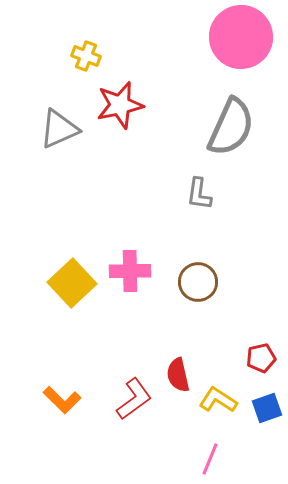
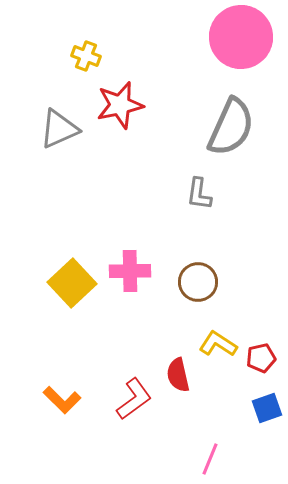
yellow L-shape: moved 56 px up
